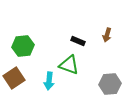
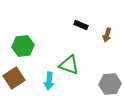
black rectangle: moved 3 px right, 16 px up
